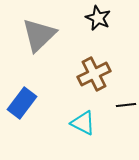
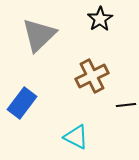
black star: moved 2 px right, 1 px down; rotated 15 degrees clockwise
brown cross: moved 2 px left, 2 px down
cyan triangle: moved 7 px left, 14 px down
